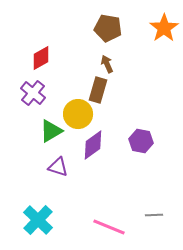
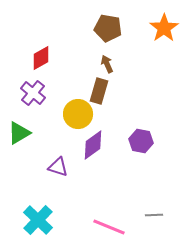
brown rectangle: moved 1 px right, 1 px down
green triangle: moved 32 px left, 2 px down
